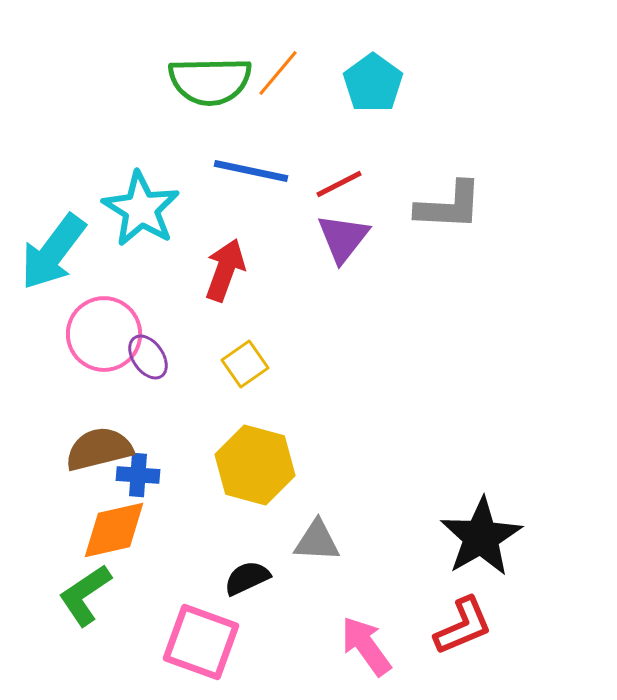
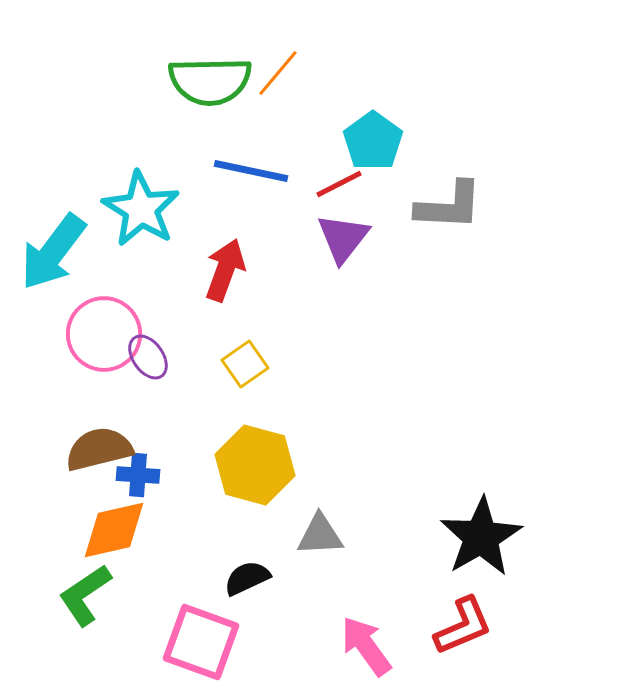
cyan pentagon: moved 58 px down
gray triangle: moved 3 px right, 6 px up; rotated 6 degrees counterclockwise
